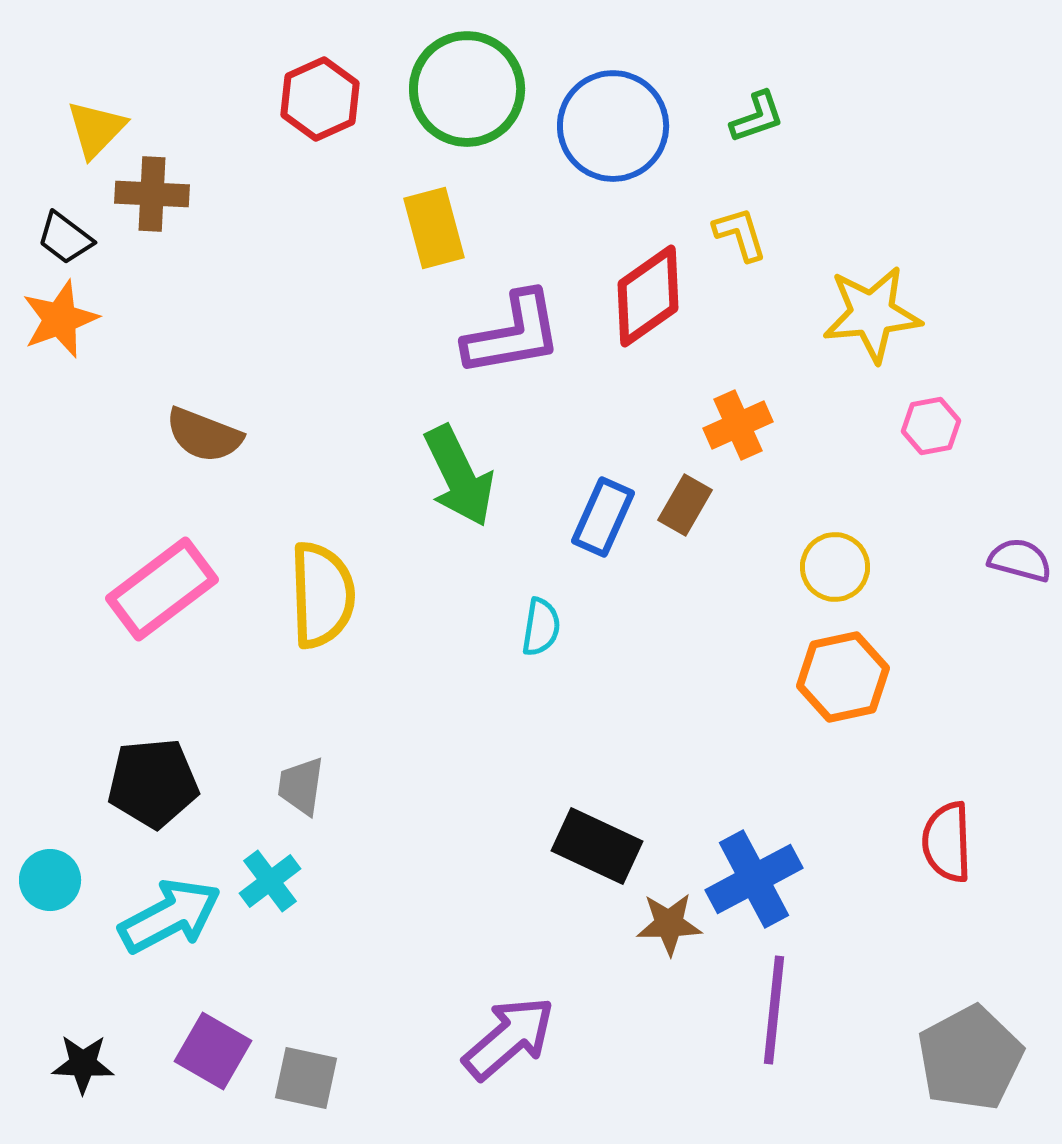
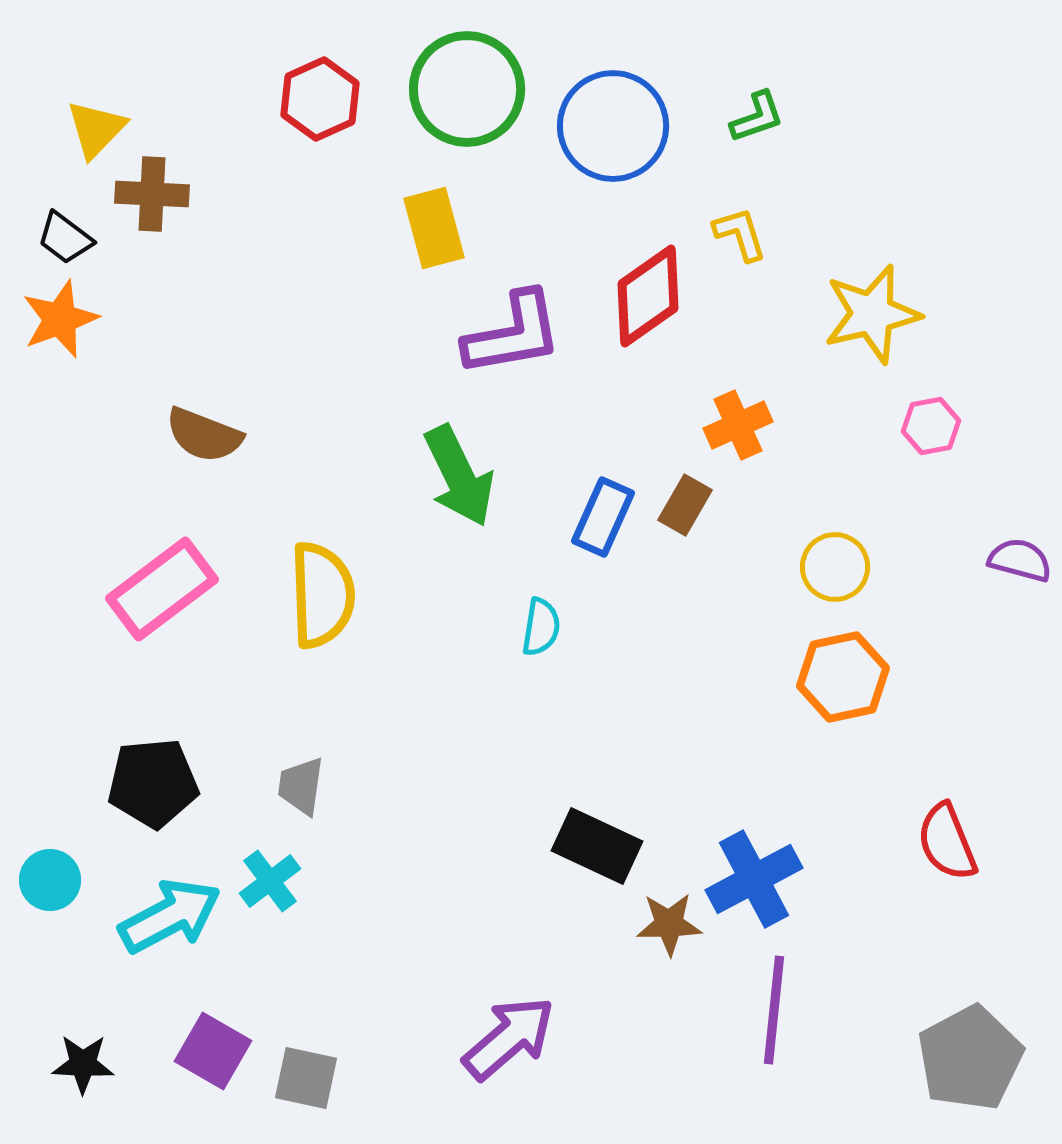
yellow star: rotated 8 degrees counterclockwise
red semicircle: rotated 20 degrees counterclockwise
